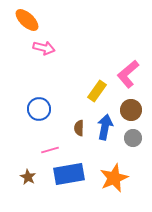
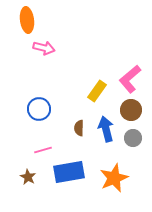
orange ellipse: rotated 40 degrees clockwise
pink L-shape: moved 2 px right, 5 px down
blue arrow: moved 1 px right, 2 px down; rotated 25 degrees counterclockwise
pink line: moved 7 px left
blue rectangle: moved 2 px up
